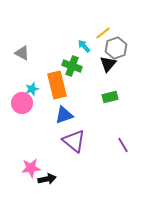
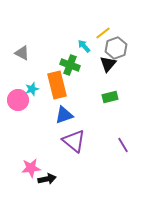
green cross: moved 2 px left, 1 px up
pink circle: moved 4 px left, 3 px up
